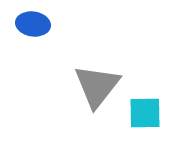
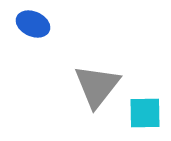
blue ellipse: rotated 16 degrees clockwise
